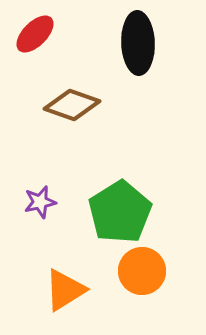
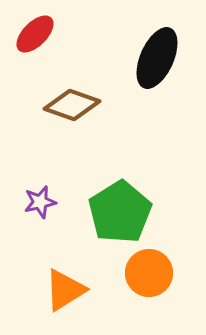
black ellipse: moved 19 px right, 15 px down; rotated 26 degrees clockwise
orange circle: moved 7 px right, 2 px down
